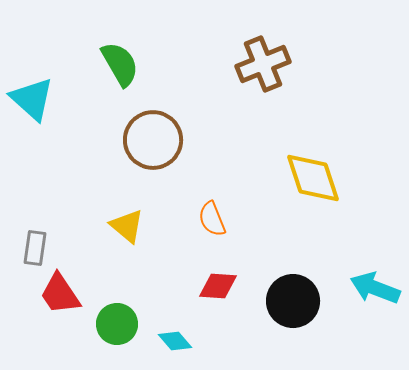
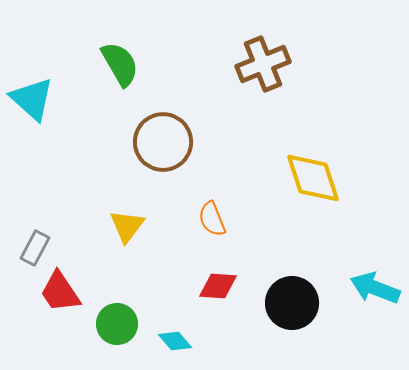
brown circle: moved 10 px right, 2 px down
yellow triangle: rotated 27 degrees clockwise
gray rectangle: rotated 20 degrees clockwise
red trapezoid: moved 2 px up
black circle: moved 1 px left, 2 px down
